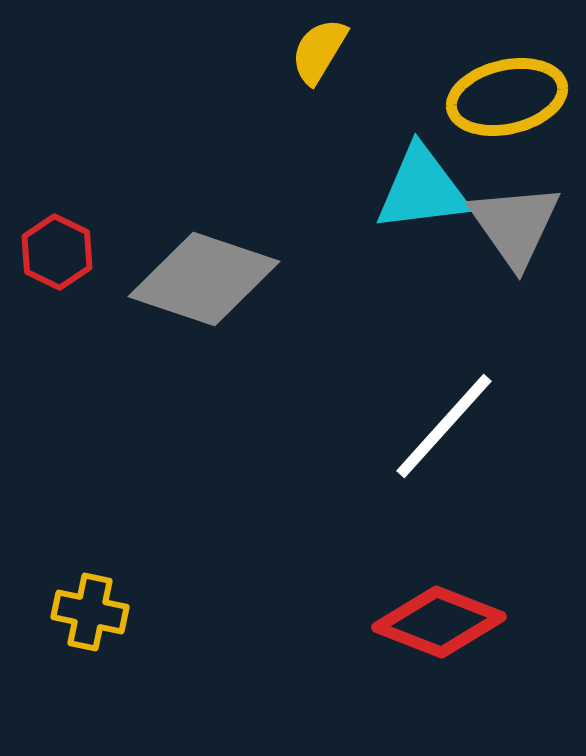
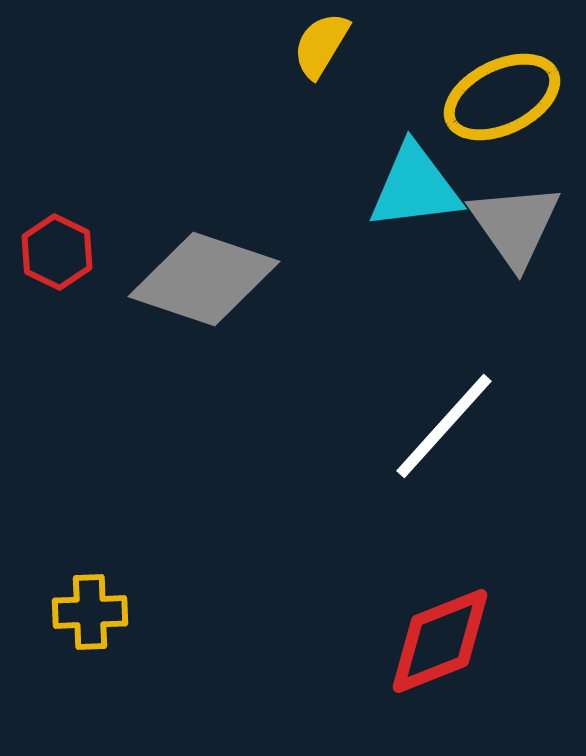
yellow semicircle: moved 2 px right, 6 px up
yellow ellipse: moved 5 px left; rotated 13 degrees counterclockwise
cyan triangle: moved 7 px left, 2 px up
yellow cross: rotated 14 degrees counterclockwise
red diamond: moved 1 px right, 19 px down; rotated 43 degrees counterclockwise
